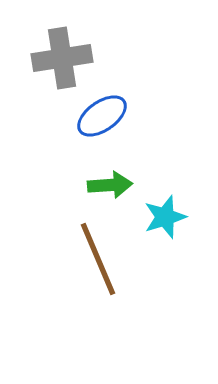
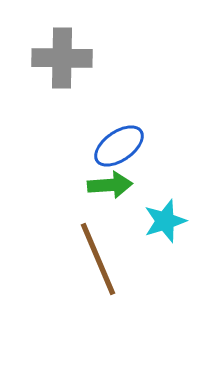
gray cross: rotated 10 degrees clockwise
blue ellipse: moved 17 px right, 30 px down
cyan star: moved 4 px down
